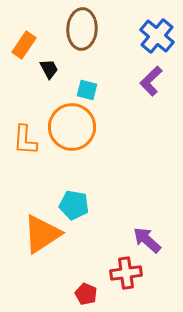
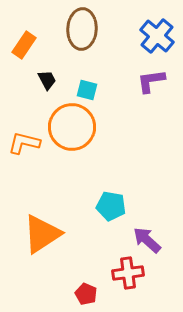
black trapezoid: moved 2 px left, 11 px down
purple L-shape: rotated 36 degrees clockwise
orange L-shape: moved 1 px left, 3 px down; rotated 100 degrees clockwise
cyan pentagon: moved 37 px right, 1 px down
red cross: moved 2 px right
